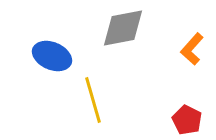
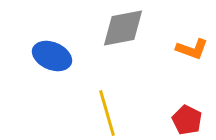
orange L-shape: rotated 112 degrees counterclockwise
yellow line: moved 14 px right, 13 px down
